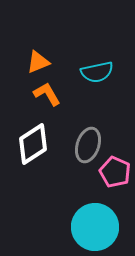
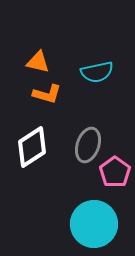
orange triangle: rotated 35 degrees clockwise
orange L-shape: rotated 136 degrees clockwise
white diamond: moved 1 px left, 3 px down
pink pentagon: rotated 12 degrees clockwise
cyan circle: moved 1 px left, 3 px up
